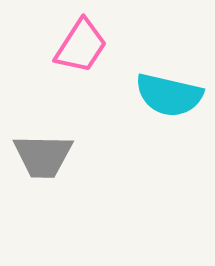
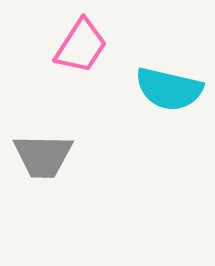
cyan semicircle: moved 6 px up
